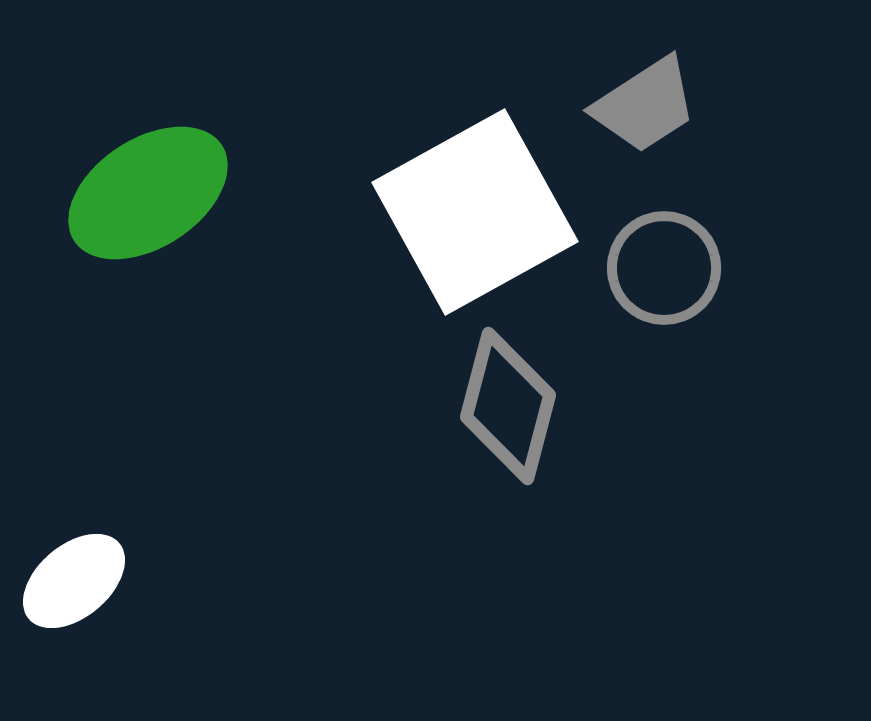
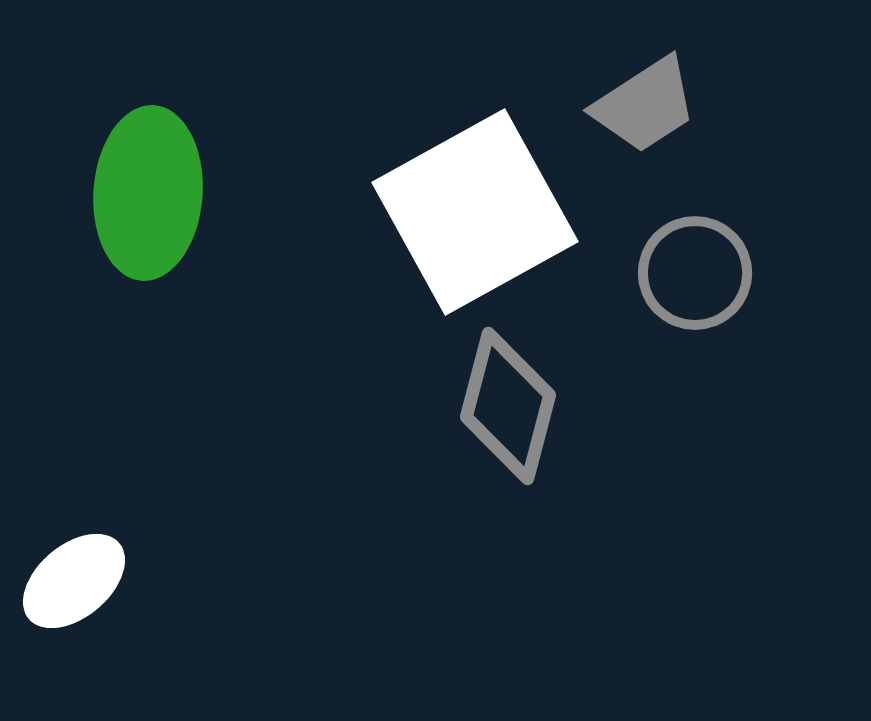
green ellipse: rotated 53 degrees counterclockwise
gray circle: moved 31 px right, 5 px down
